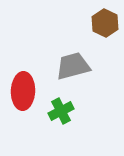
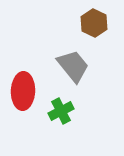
brown hexagon: moved 11 px left
gray trapezoid: rotated 66 degrees clockwise
